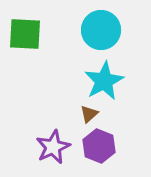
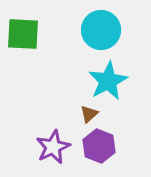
green square: moved 2 px left
cyan star: moved 4 px right
